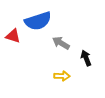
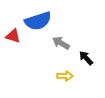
black arrow: rotated 21 degrees counterclockwise
yellow arrow: moved 3 px right
